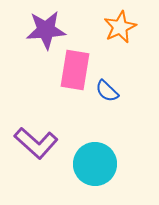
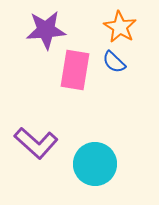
orange star: rotated 16 degrees counterclockwise
blue semicircle: moved 7 px right, 29 px up
